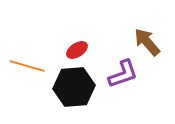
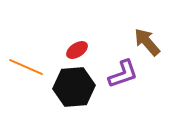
orange line: moved 1 px left, 1 px down; rotated 8 degrees clockwise
